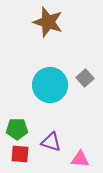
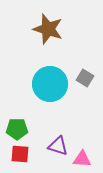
brown star: moved 7 px down
gray square: rotated 18 degrees counterclockwise
cyan circle: moved 1 px up
purple triangle: moved 7 px right, 4 px down
pink triangle: moved 2 px right
